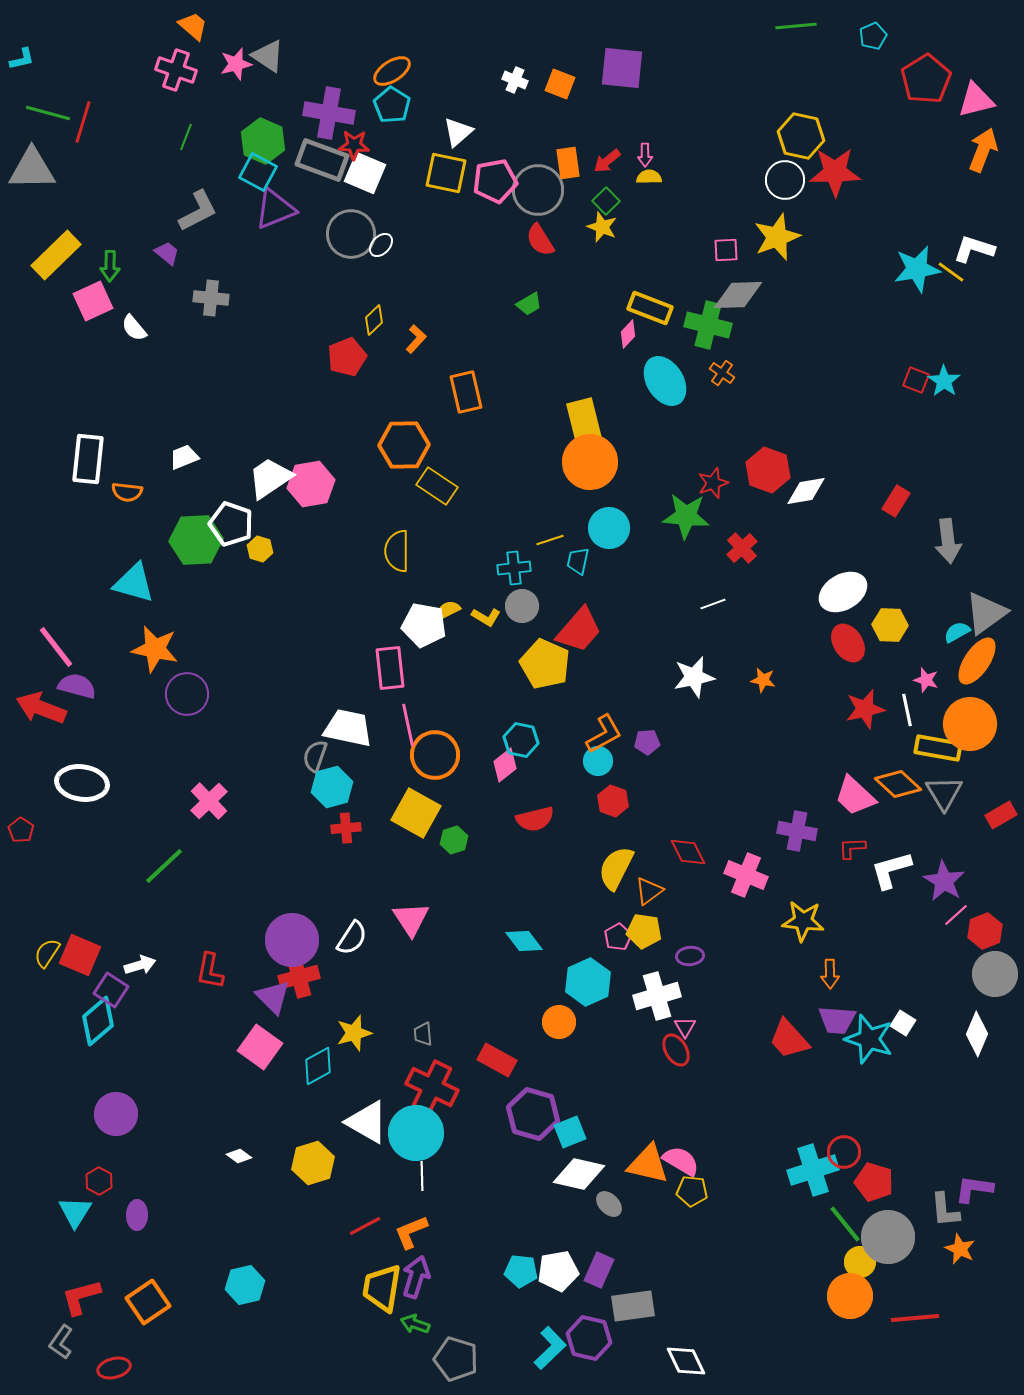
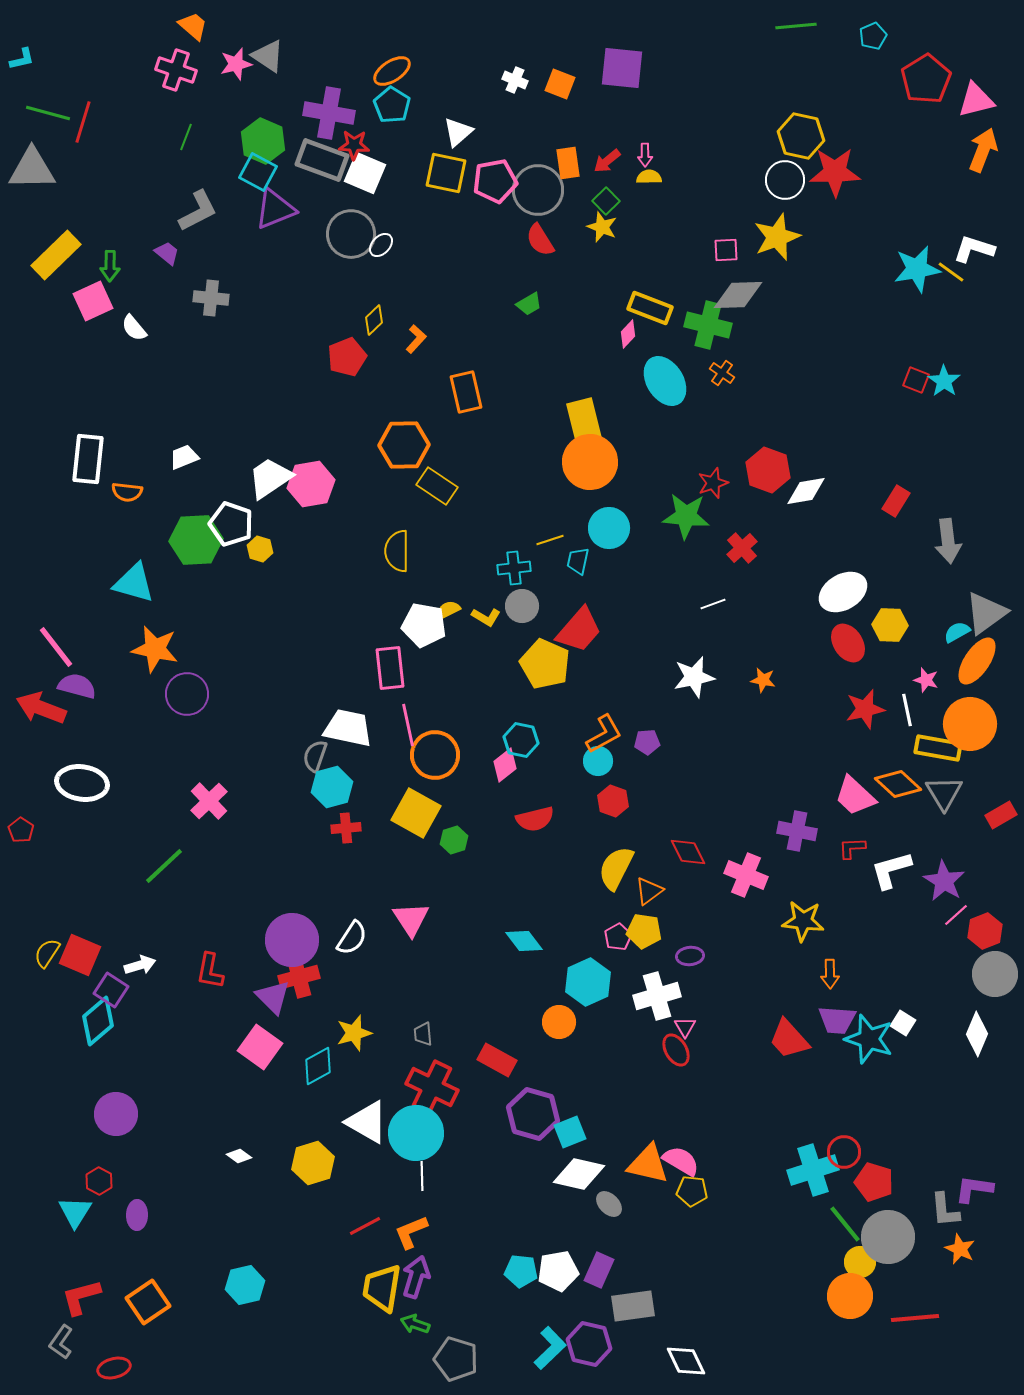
purple hexagon at (589, 1338): moved 6 px down
